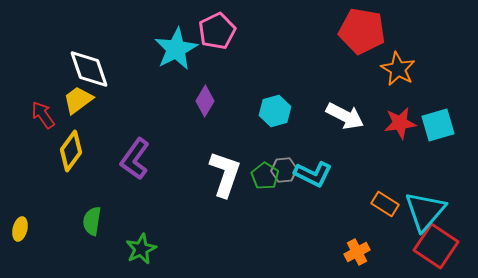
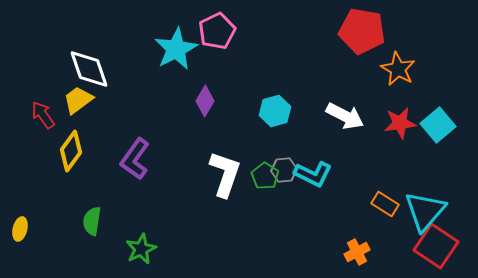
cyan square: rotated 24 degrees counterclockwise
